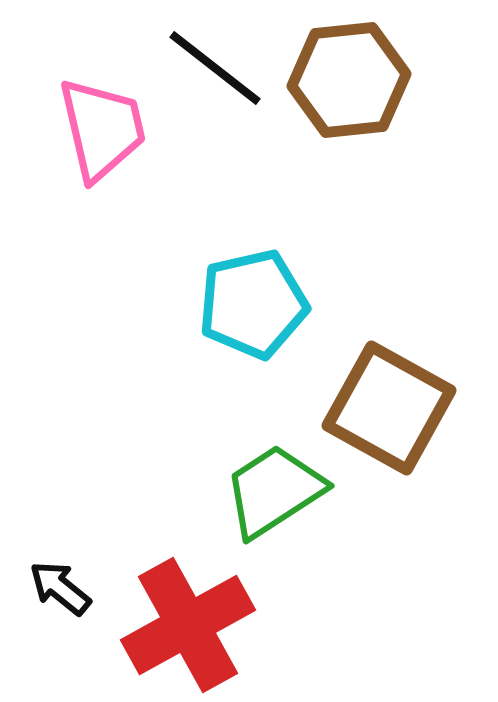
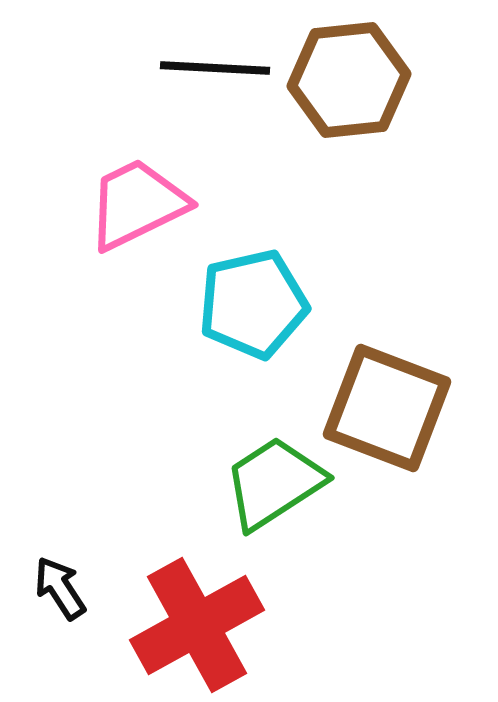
black line: rotated 35 degrees counterclockwise
pink trapezoid: moved 35 px right, 75 px down; rotated 103 degrees counterclockwise
brown square: moved 2 px left; rotated 8 degrees counterclockwise
green trapezoid: moved 8 px up
black arrow: rotated 18 degrees clockwise
red cross: moved 9 px right
